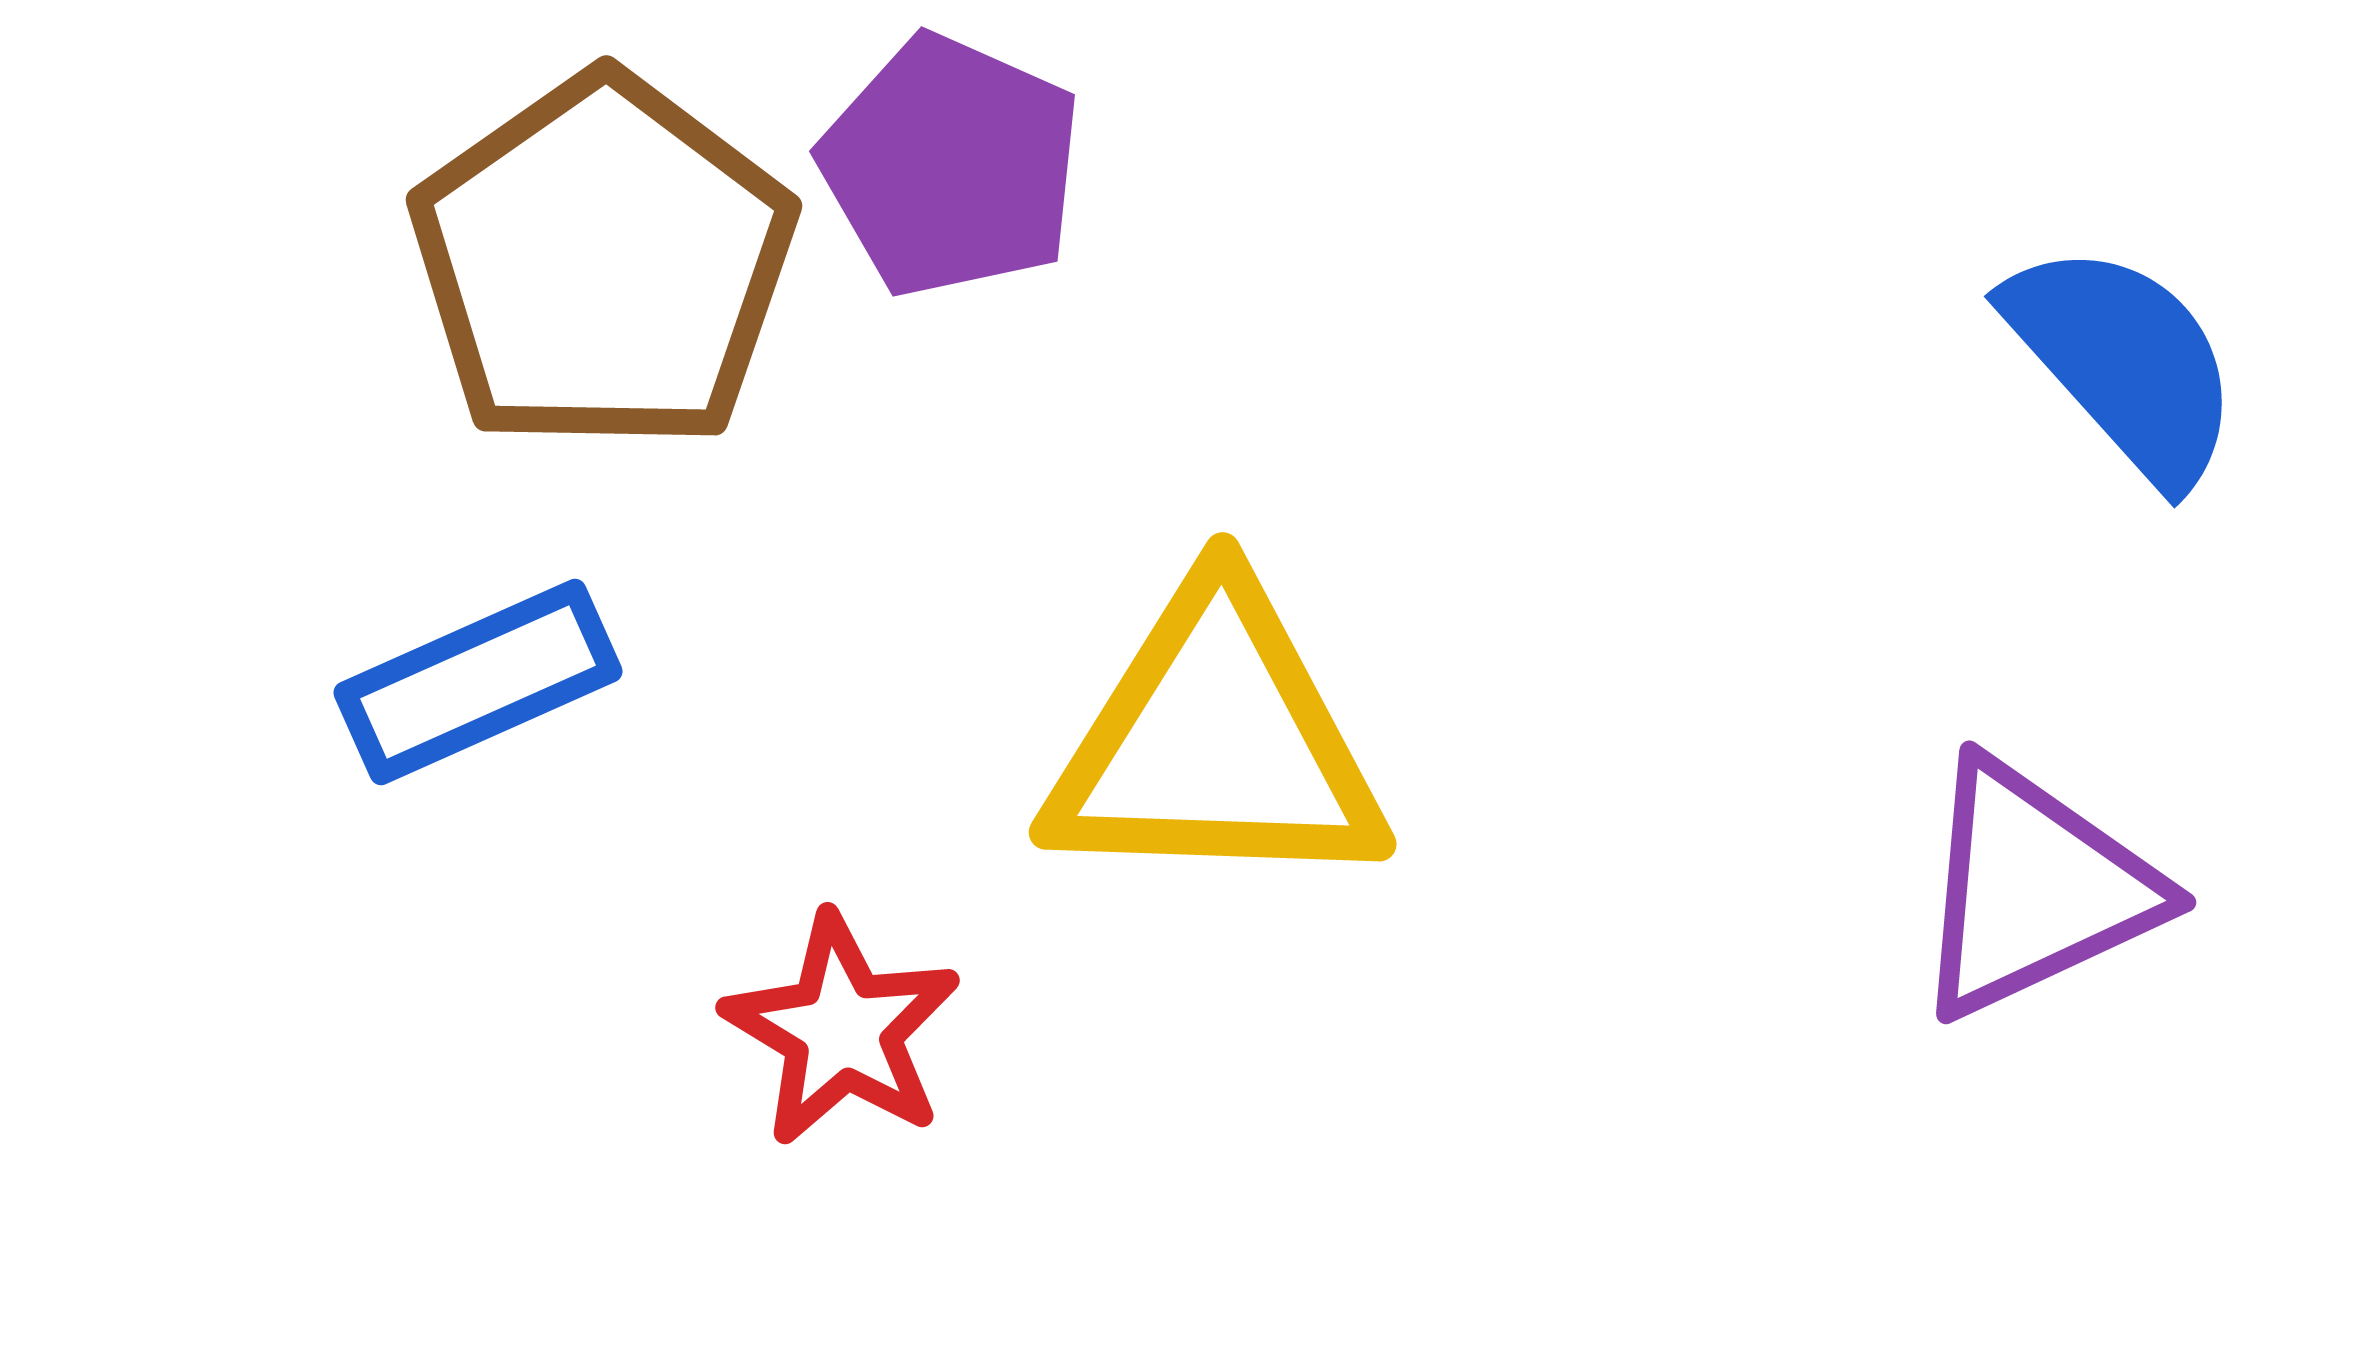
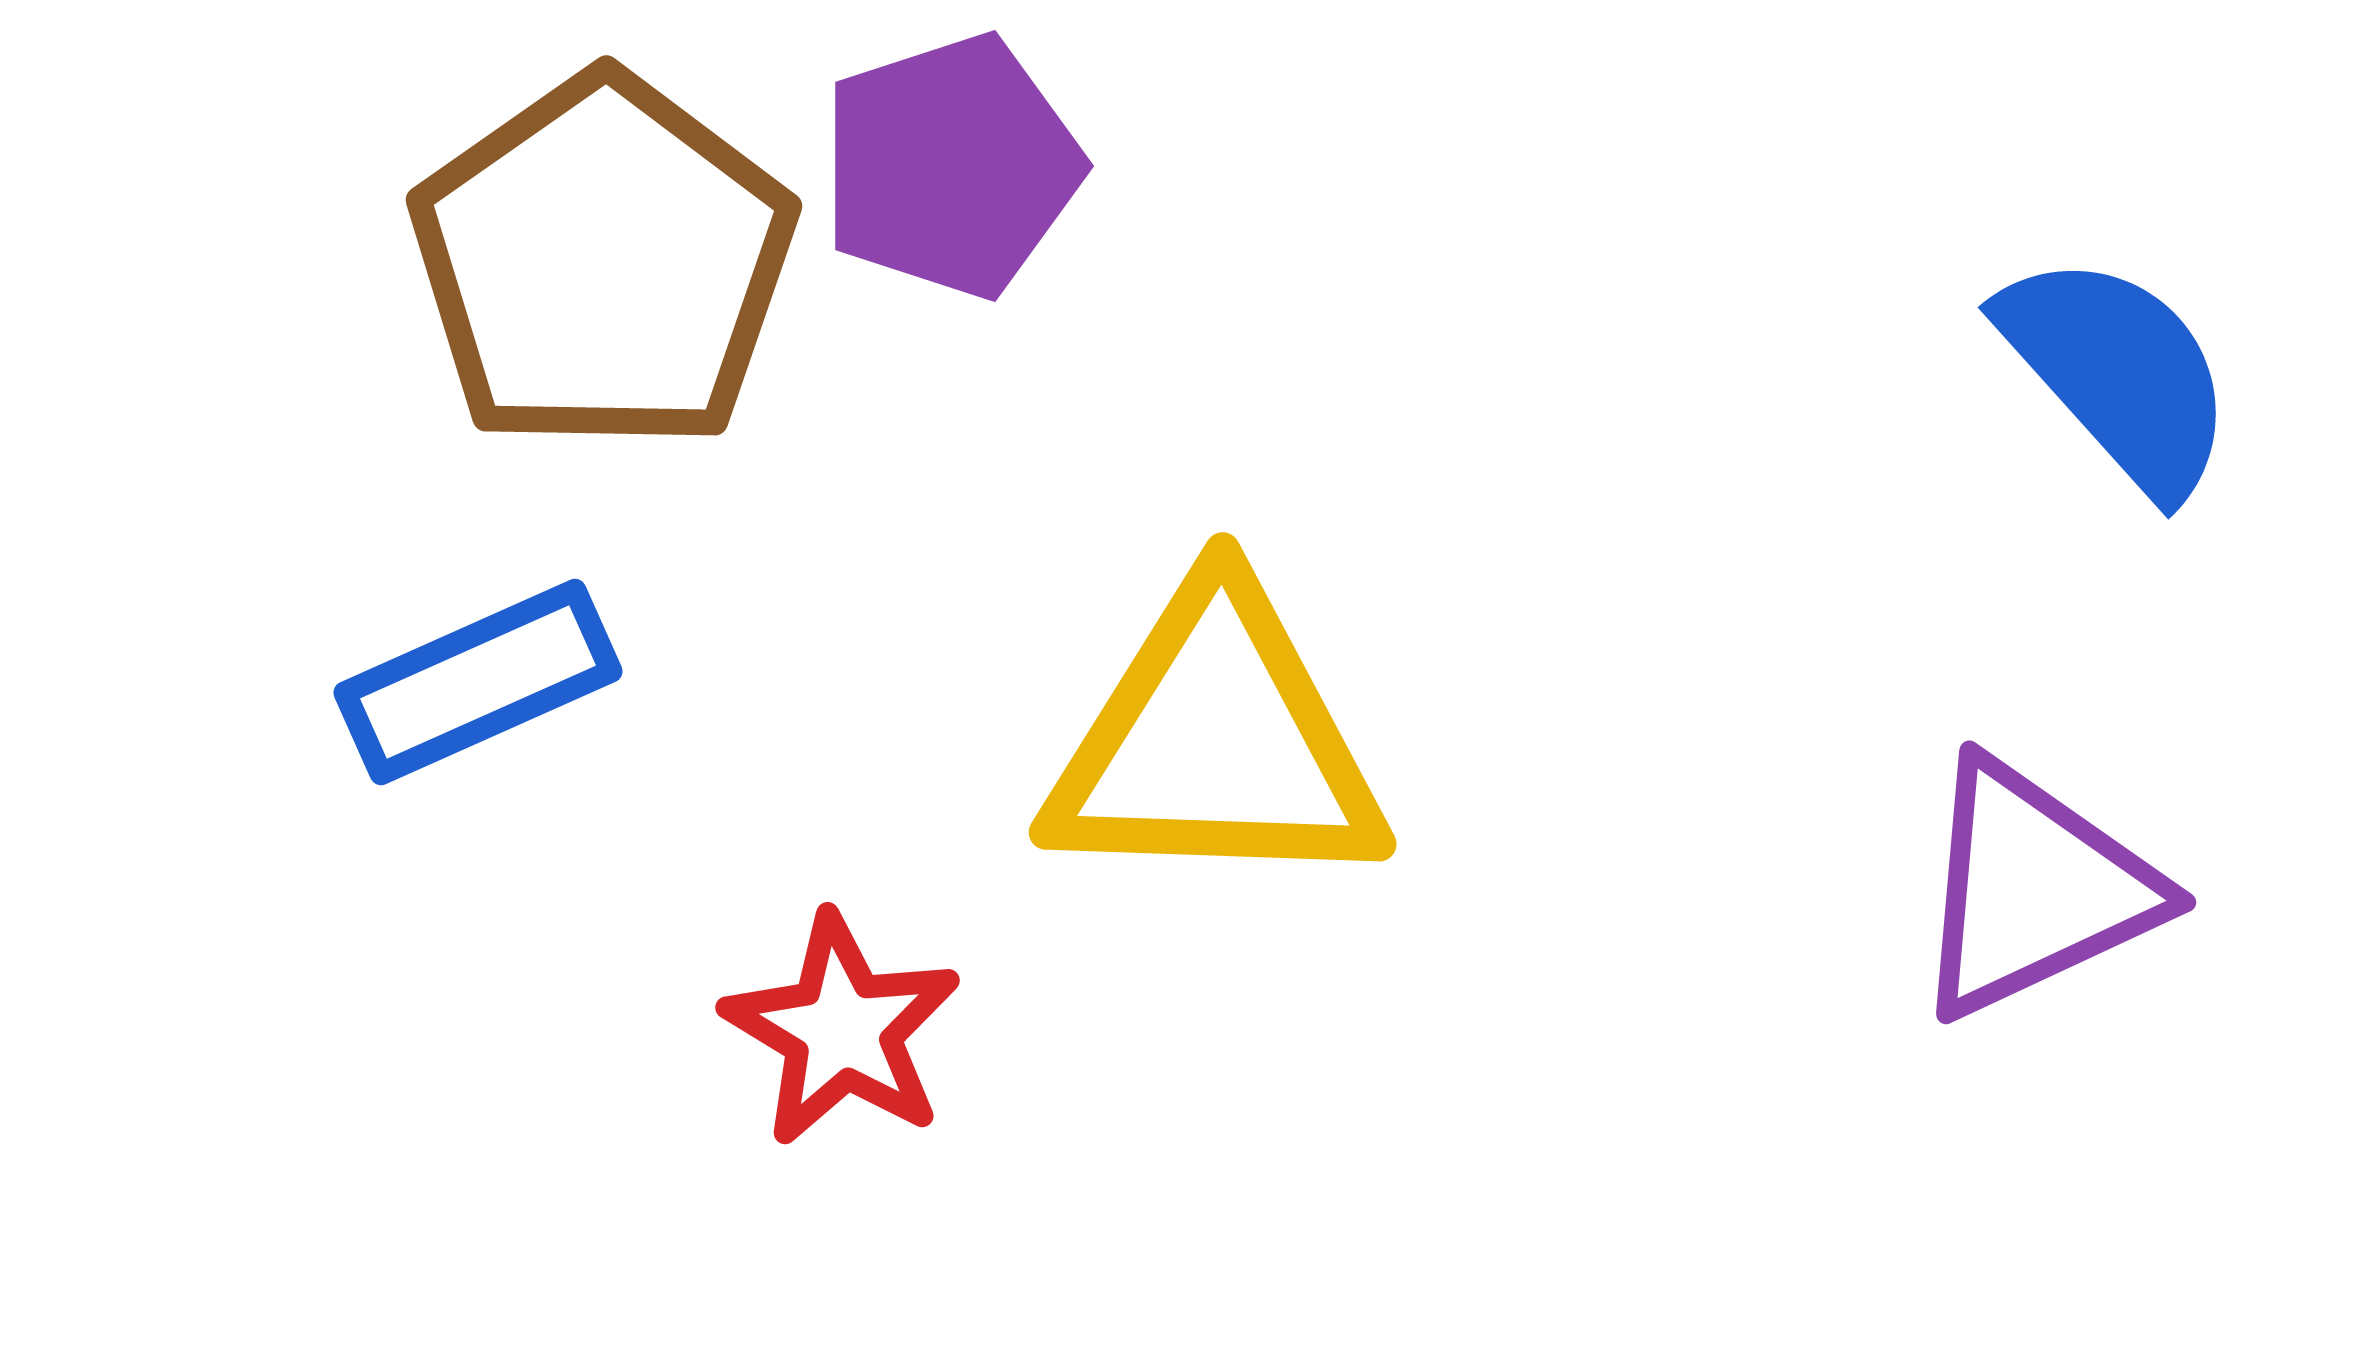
purple pentagon: rotated 30 degrees clockwise
blue semicircle: moved 6 px left, 11 px down
